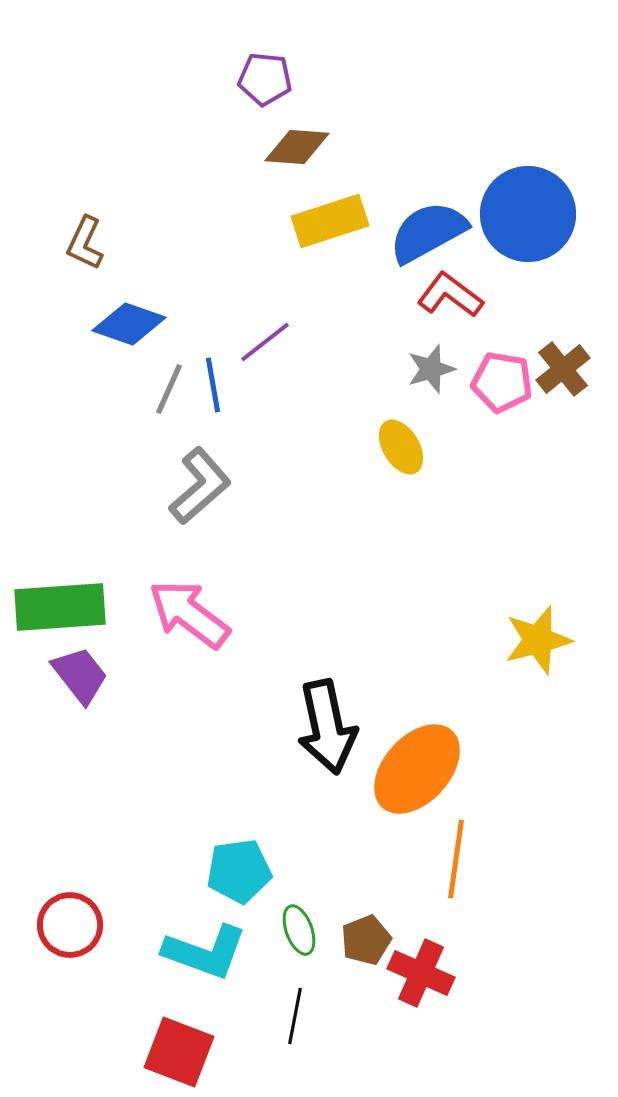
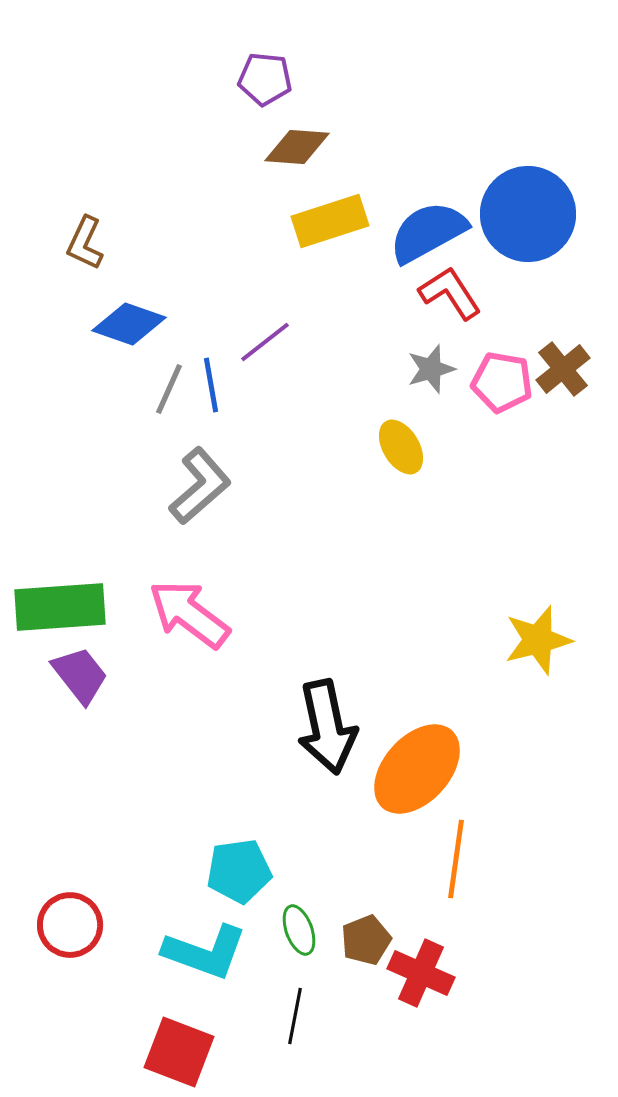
red L-shape: moved 2 px up; rotated 20 degrees clockwise
blue line: moved 2 px left
